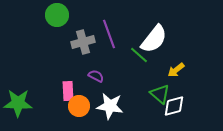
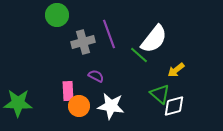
white star: moved 1 px right
